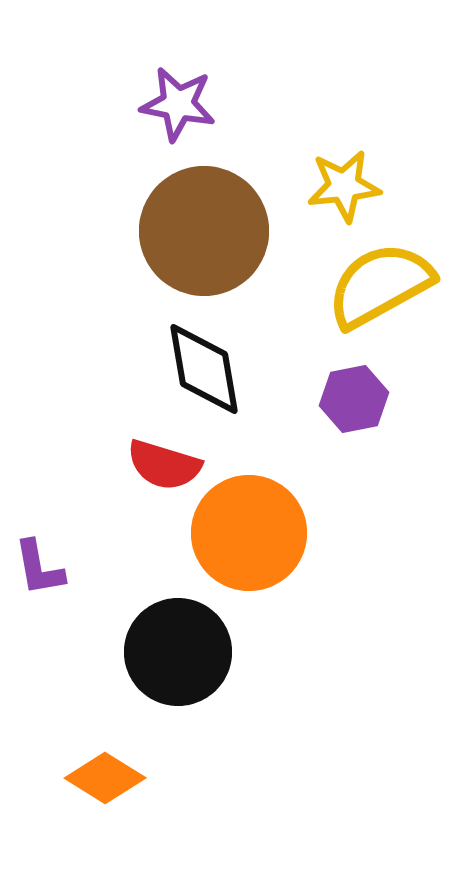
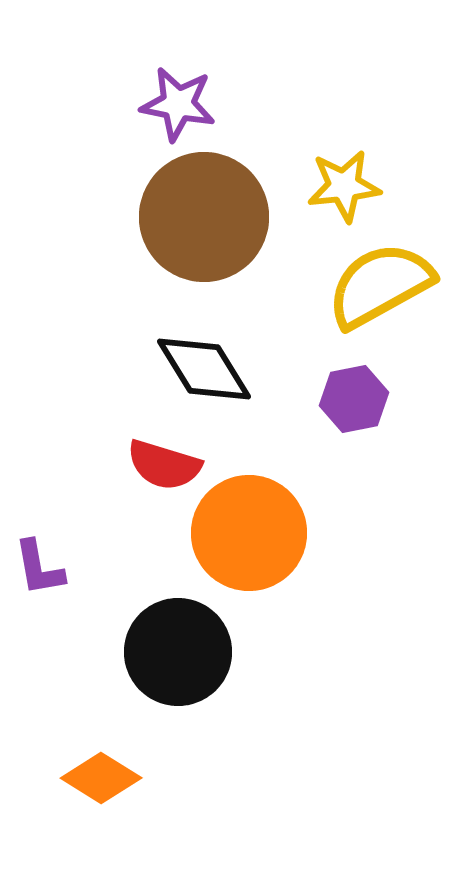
brown circle: moved 14 px up
black diamond: rotated 22 degrees counterclockwise
orange diamond: moved 4 px left
